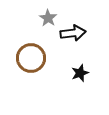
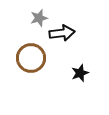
gray star: moved 9 px left; rotated 24 degrees clockwise
black arrow: moved 11 px left
